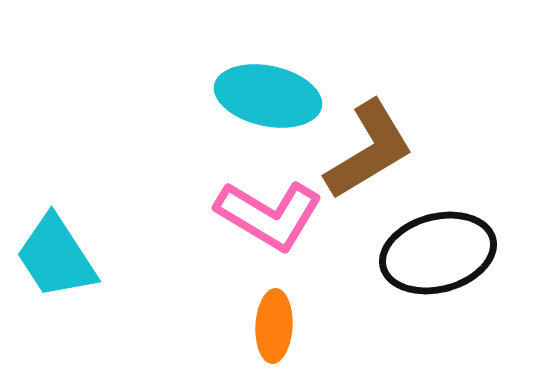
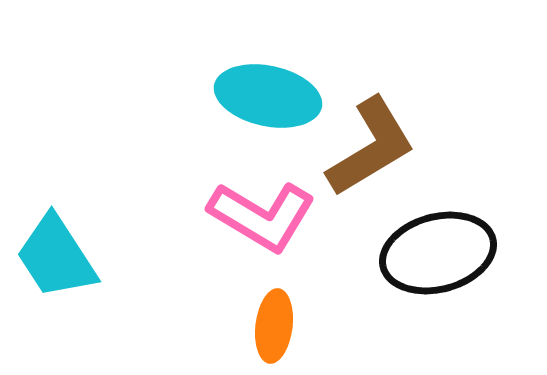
brown L-shape: moved 2 px right, 3 px up
pink L-shape: moved 7 px left, 1 px down
orange ellipse: rotated 4 degrees clockwise
